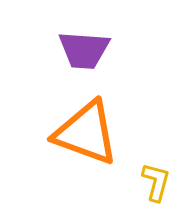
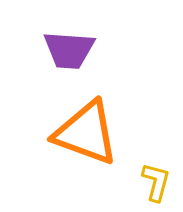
purple trapezoid: moved 15 px left
